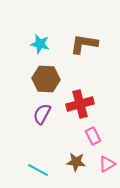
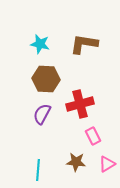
cyan line: rotated 65 degrees clockwise
